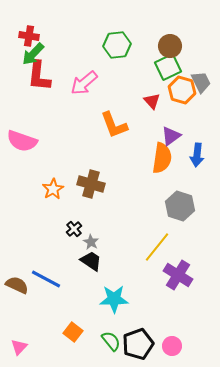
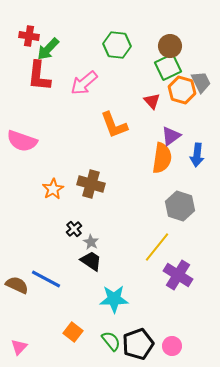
green hexagon: rotated 12 degrees clockwise
green arrow: moved 15 px right, 5 px up
